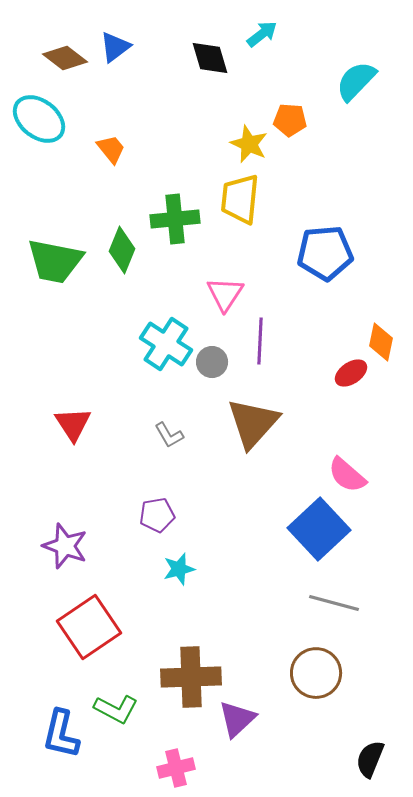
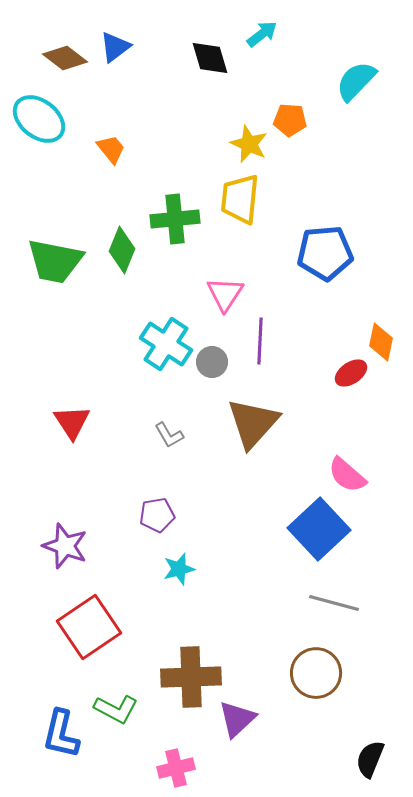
red triangle: moved 1 px left, 2 px up
